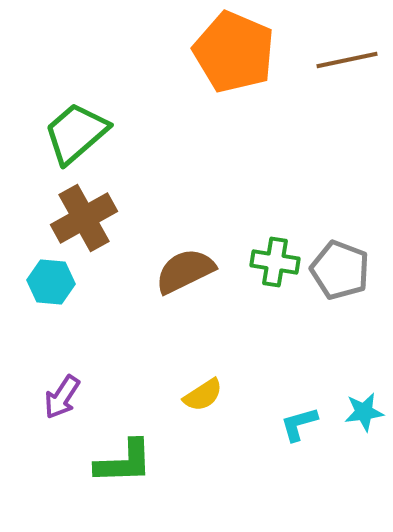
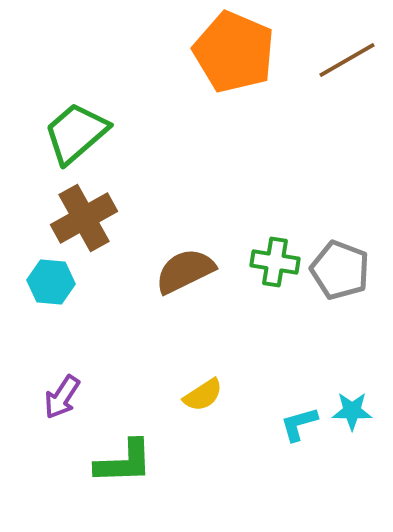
brown line: rotated 18 degrees counterclockwise
cyan star: moved 12 px left, 1 px up; rotated 9 degrees clockwise
